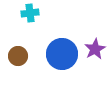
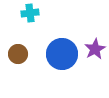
brown circle: moved 2 px up
